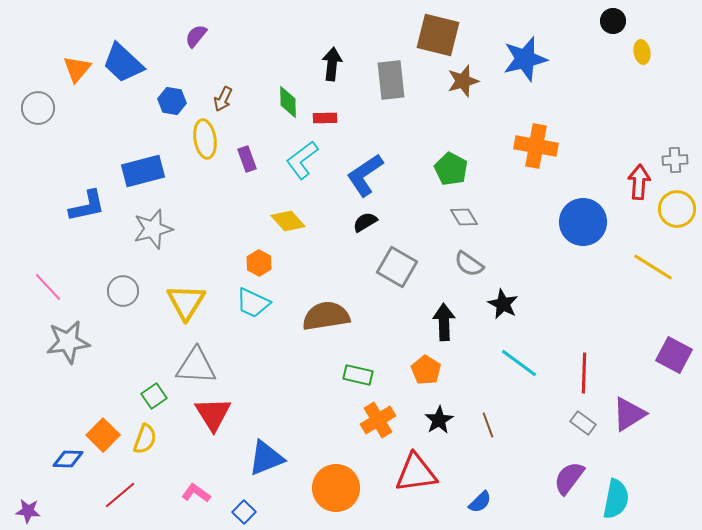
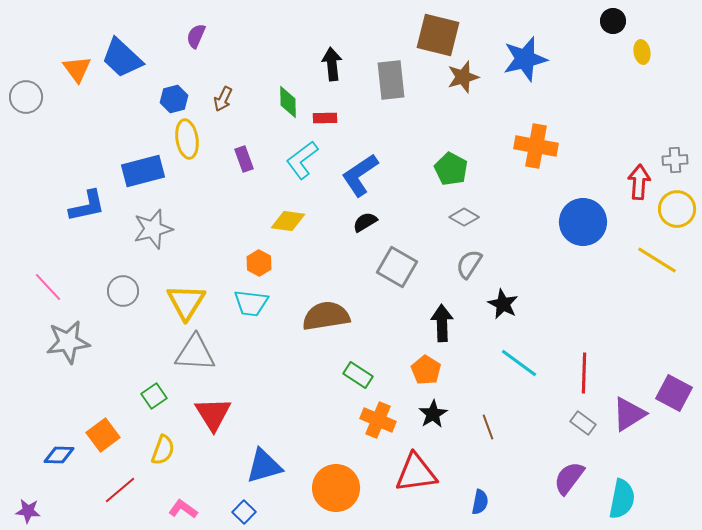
purple semicircle at (196, 36): rotated 15 degrees counterclockwise
blue trapezoid at (123, 63): moved 1 px left, 5 px up
black arrow at (332, 64): rotated 12 degrees counterclockwise
orange triangle at (77, 69): rotated 16 degrees counterclockwise
brown star at (463, 81): moved 4 px up
blue hexagon at (172, 101): moved 2 px right, 2 px up; rotated 24 degrees counterclockwise
gray circle at (38, 108): moved 12 px left, 11 px up
yellow ellipse at (205, 139): moved 18 px left
purple rectangle at (247, 159): moved 3 px left
blue L-shape at (365, 175): moved 5 px left
gray diamond at (464, 217): rotated 28 degrees counterclockwise
yellow diamond at (288, 221): rotated 40 degrees counterclockwise
gray semicircle at (469, 264): rotated 88 degrees clockwise
yellow line at (653, 267): moved 4 px right, 7 px up
cyan trapezoid at (253, 303): moved 2 px left; rotated 18 degrees counterclockwise
black arrow at (444, 322): moved 2 px left, 1 px down
purple square at (674, 355): moved 38 px down
gray triangle at (196, 366): moved 1 px left, 13 px up
green rectangle at (358, 375): rotated 20 degrees clockwise
orange cross at (378, 420): rotated 36 degrees counterclockwise
black star at (439, 420): moved 6 px left, 6 px up
brown line at (488, 425): moved 2 px down
orange square at (103, 435): rotated 8 degrees clockwise
yellow semicircle at (145, 439): moved 18 px right, 11 px down
blue triangle at (266, 458): moved 2 px left, 8 px down; rotated 6 degrees clockwise
blue diamond at (68, 459): moved 9 px left, 4 px up
pink L-shape at (196, 493): moved 13 px left, 16 px down
red line at (120, 495): moved 5 px up
cyan semicircle at (616, 499): moved 6 px right
blue semicircle at (480, 502): rotated 35 degrees counterclockwise
